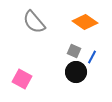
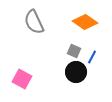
gray semicircle: rotated 15 degrees clockwise
